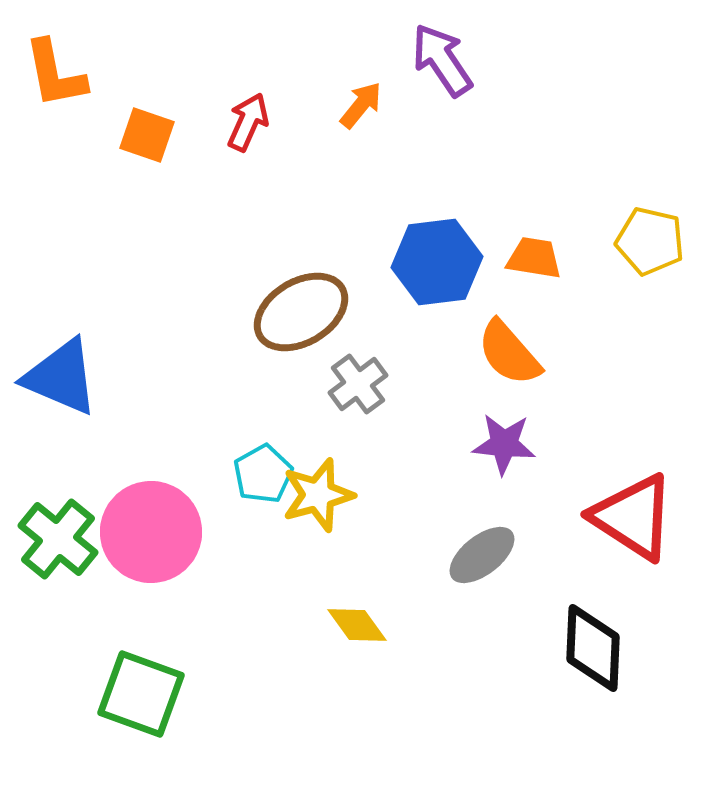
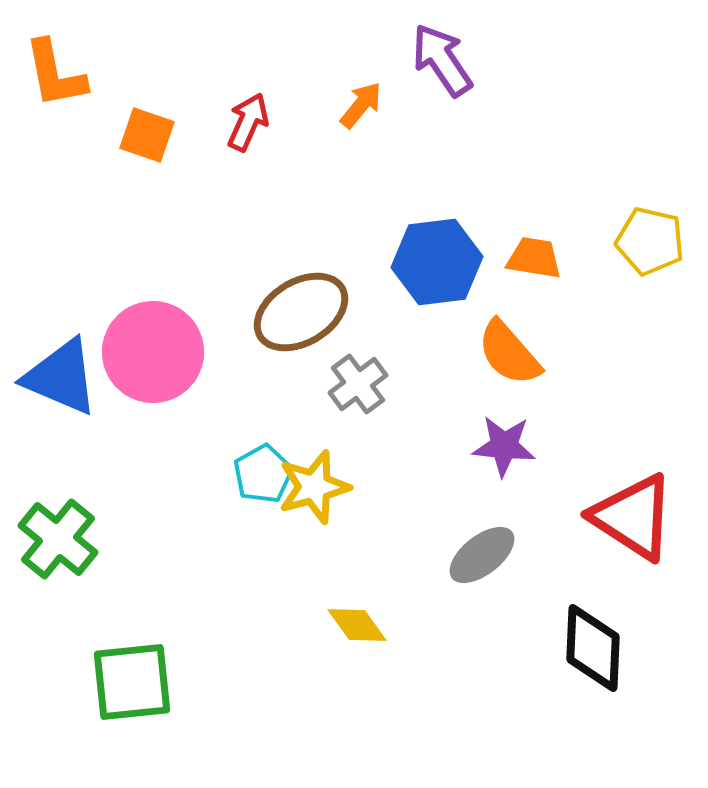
purple star: moved 2 px down
yellow star: moved 4 px left, 8 px up
pink circle: moved 2 px right, 180 px up
green square: moved 9 px left, 12 px up; rotated 26 degrees counterclockwise
